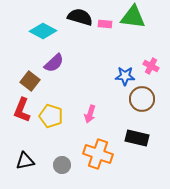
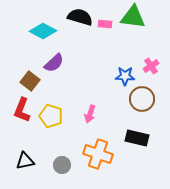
pink cross: rotated 28 degrees clockwise
